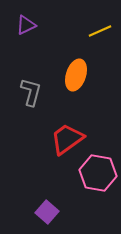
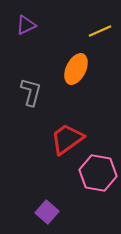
orange ellipse: moved 6 px up; rotated 8 degrees clockwise
